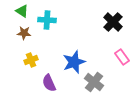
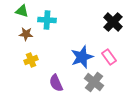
green triangle: rotated 16 degrees counterclockwise
brown star: moved 2 px right, 1 px down
pink rectangle: moved 13 px left
blue star: moved 8 px right, 5 px up
purple semicircle: moved 7 px right
